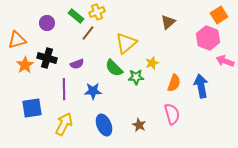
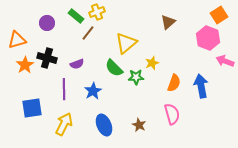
blue star: rotated 30 degrees counterclockwise
